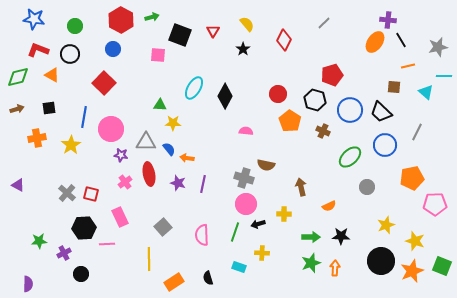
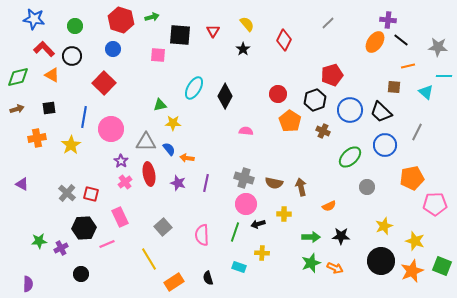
red hexagon at (121, 20): rotated 10 degrees counterclockwise
gray line at (324, 23): moved 4 px right
black square at (180, 35): rotated 15 degrees counterclockwise
black line at (401, 40): rotated 21 degrees counterclockwise
gray star at (438, 47): rotated 18 degrees clockwise
red L-shape at (38, 50): moved 6 px right, 1 px up; rotated 25 degrees clockwise
black circle at (70, 54): moved 2 px right, 2 px down
black hexagon at (315, 100): rotated 25 degrees clockwise
green triangle at (160, 105): rotated 16 degrees counterclockwise
purple star at (121, 155): moved 6 px down; rotated 24 degrees clockwise
brown semicircle at (266, 165): moved 8 px right, 18 px down
purple line at (203, 184): moved 3 px right, 1 px up
purple triangle at (18, 185): moved 4 px right, 1 px up
yellow star at (386, 225): moved 2 px left, 1 px down
pink line at (107, 244): rotated 21 degrees counterclockwise
purple cross at (64, 253): moved 3 px left, 5 px up
yellow line at (149, 259): rotated 30 degrees counterclockwise
orange arrow at (335, 268): rotated 112 degrees clockwise
